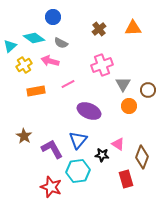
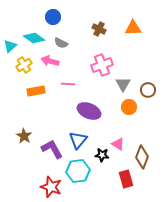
brown cross: rotated 24 degrees counterclockwise
pink line: rotated 32 degrees clockwise
orange circle: moved 1 px down
